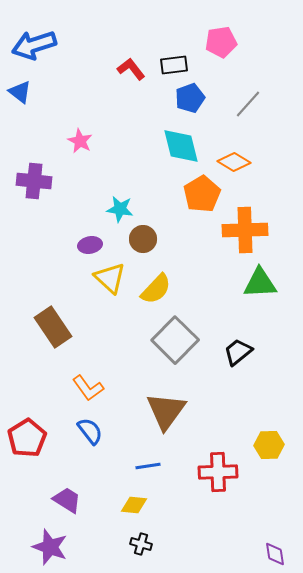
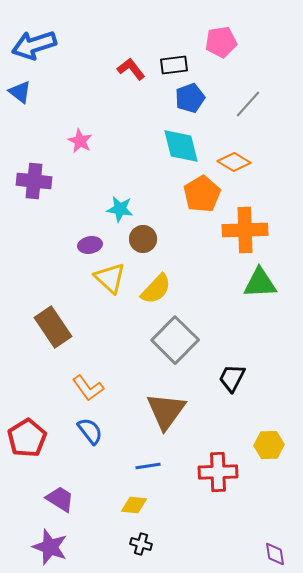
black trapezoid: moved 6 px left, 26 px down; rotated 24 degrees counterclockwise
purple trapezoid: moved 7 px left, 1 px up
